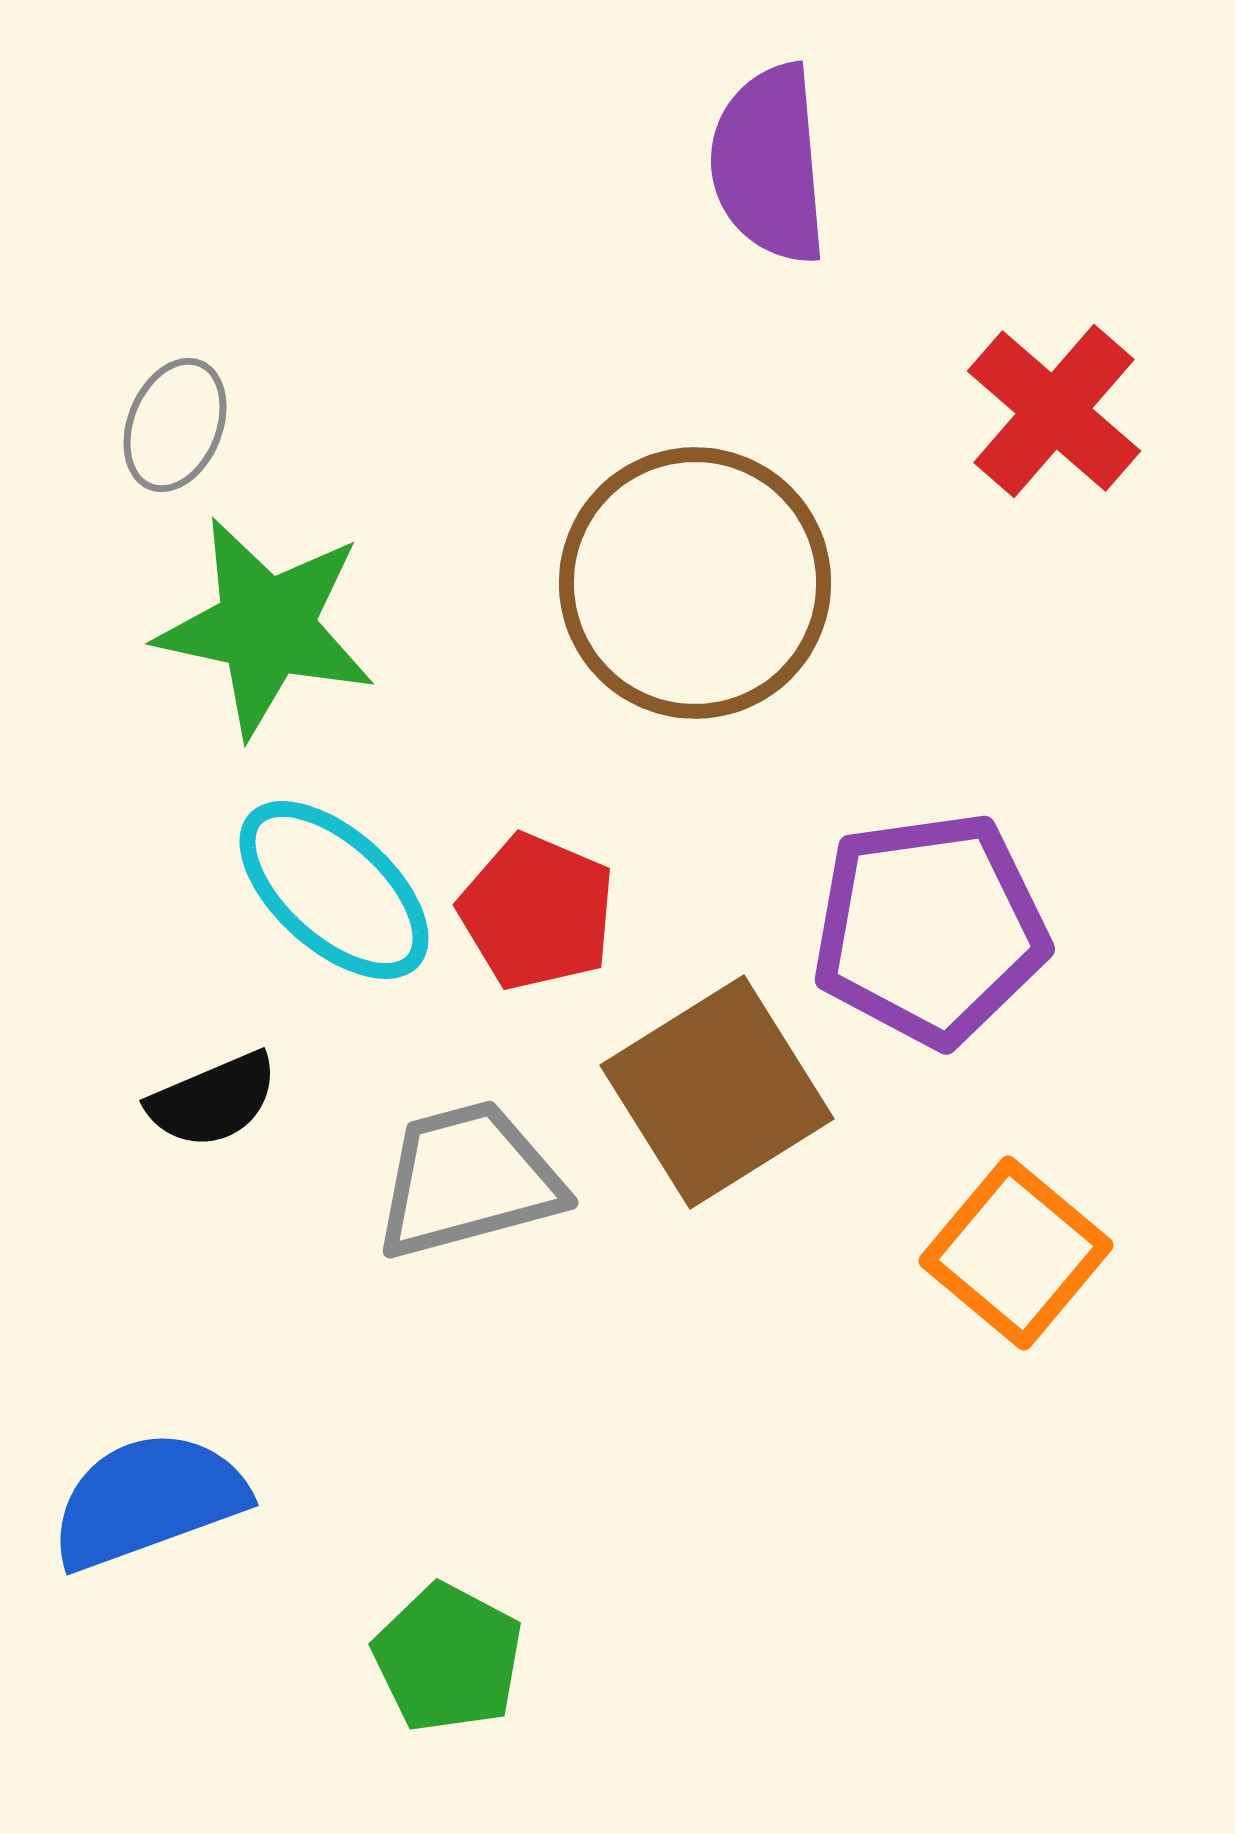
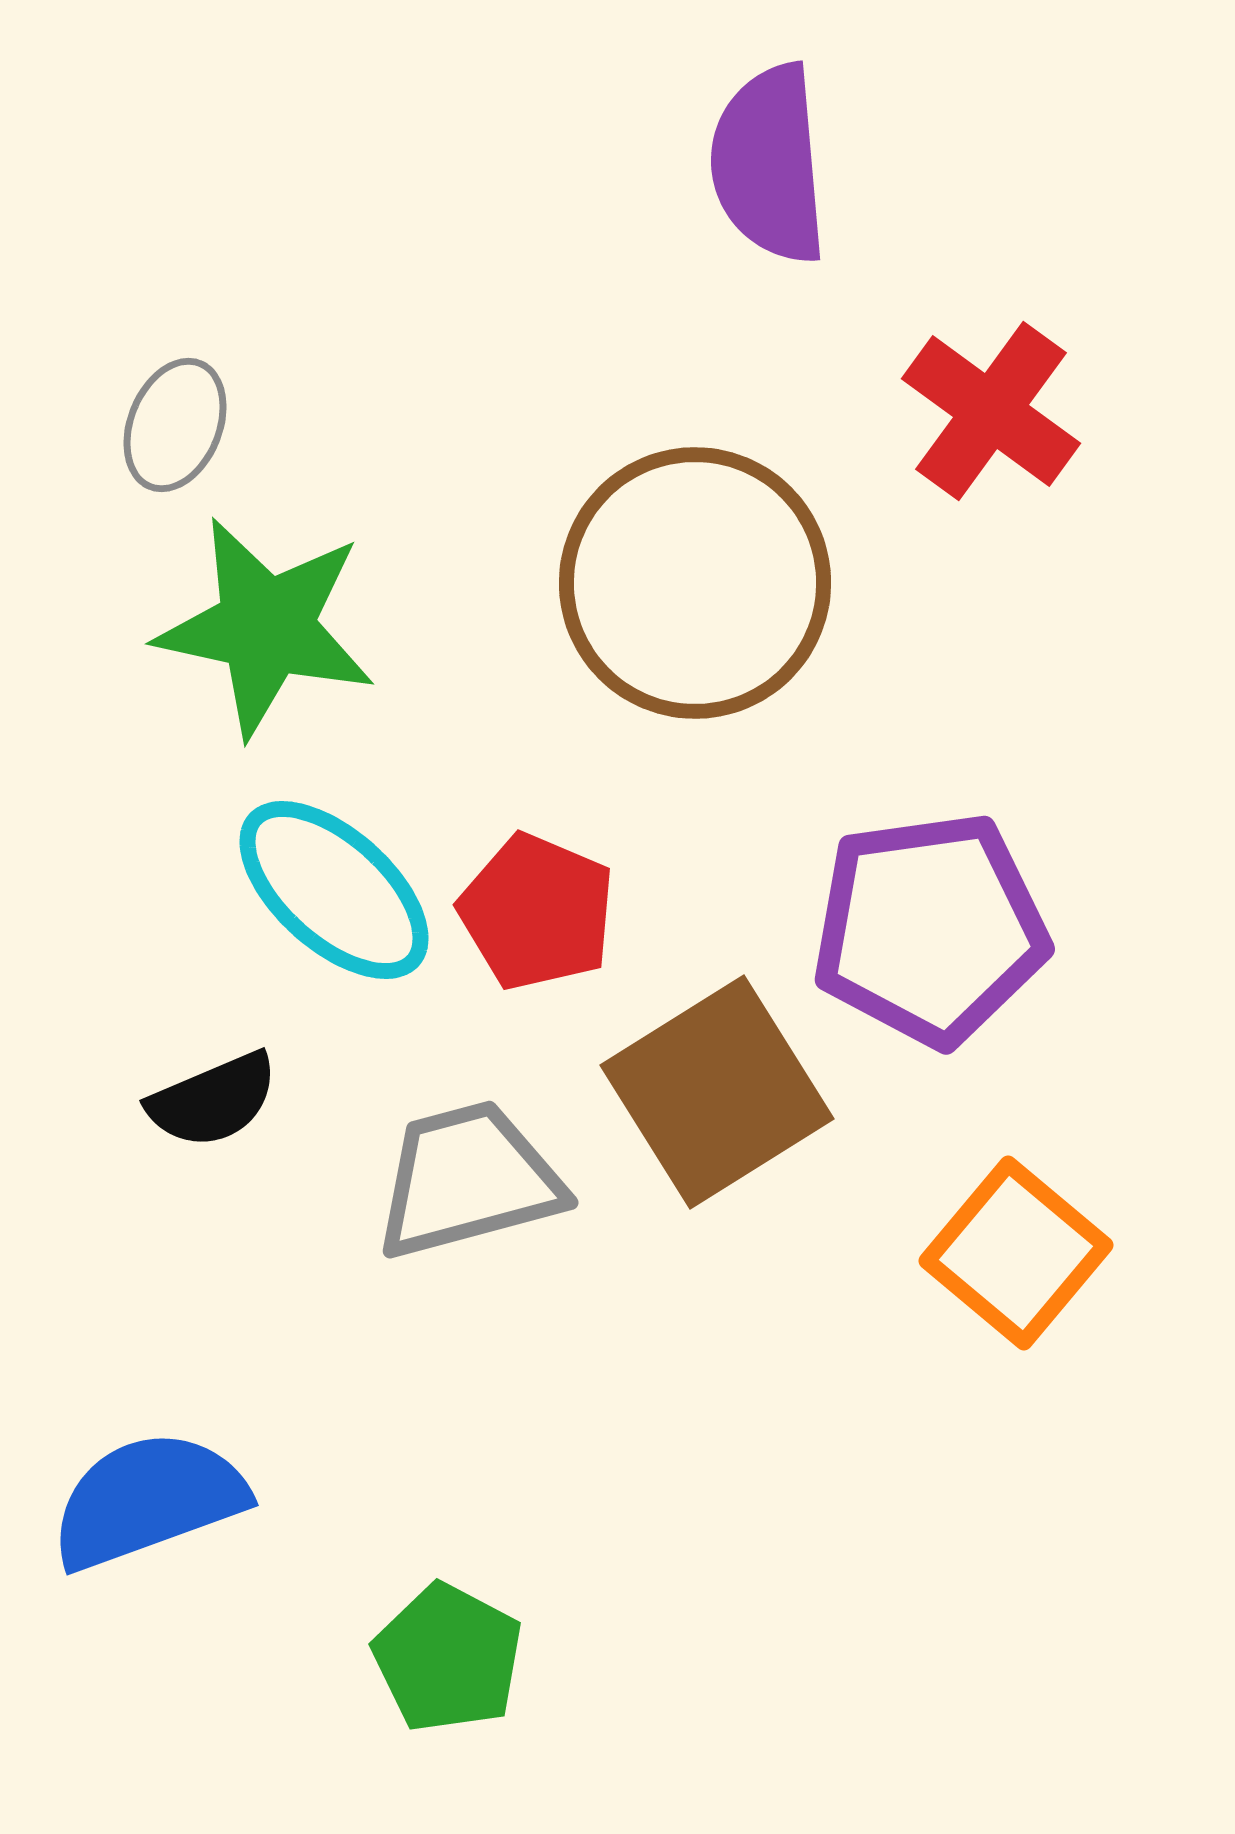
red cross: moved 63 px left; rotated 5 degrees counterclockwise
